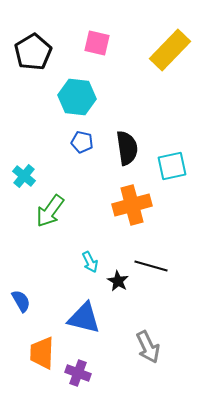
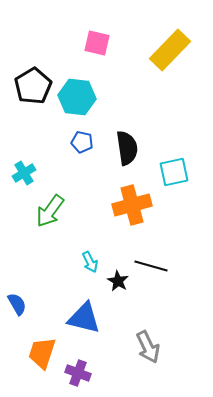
black pentagon: moved 34 px down
cyan square: moved 2 px right, 6 px down
cyan cross: moved 3 px up; rotated 20 degrees clockwise
blue semicircle: moved 4 px left, 3 px down
orange trapezoid: rotated 16 degrees clockwise
